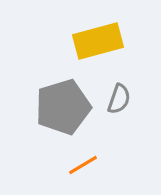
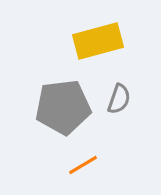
gray pentagon: rotated 10 degrees clockwise
